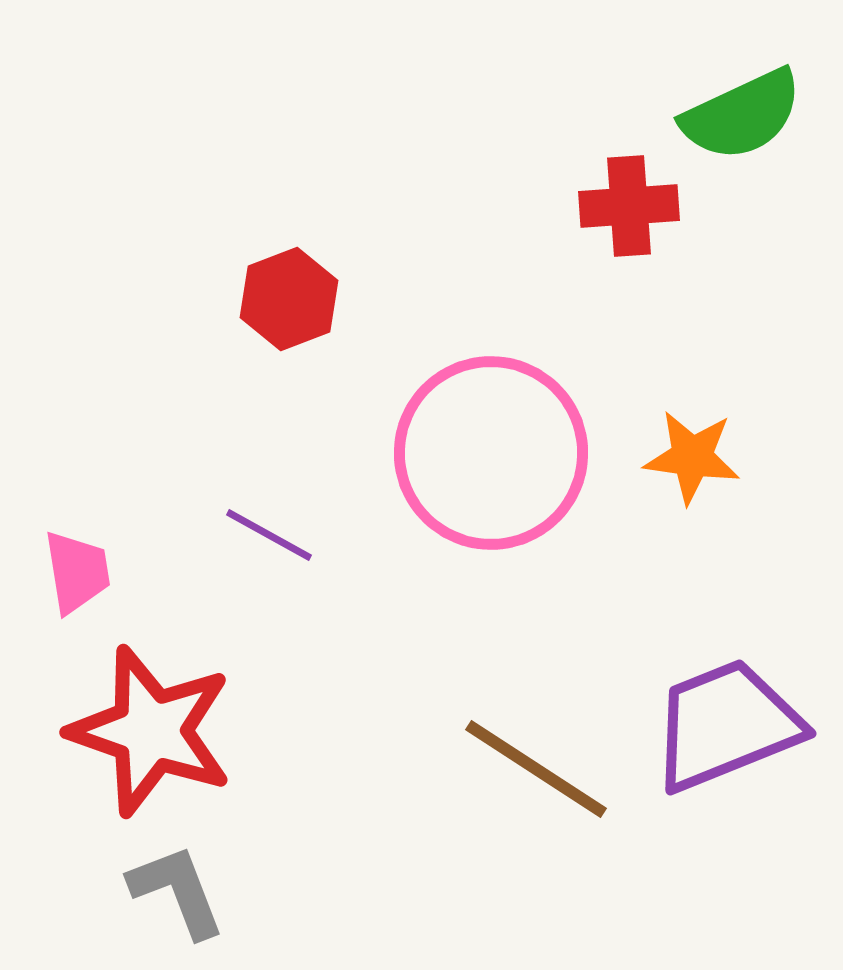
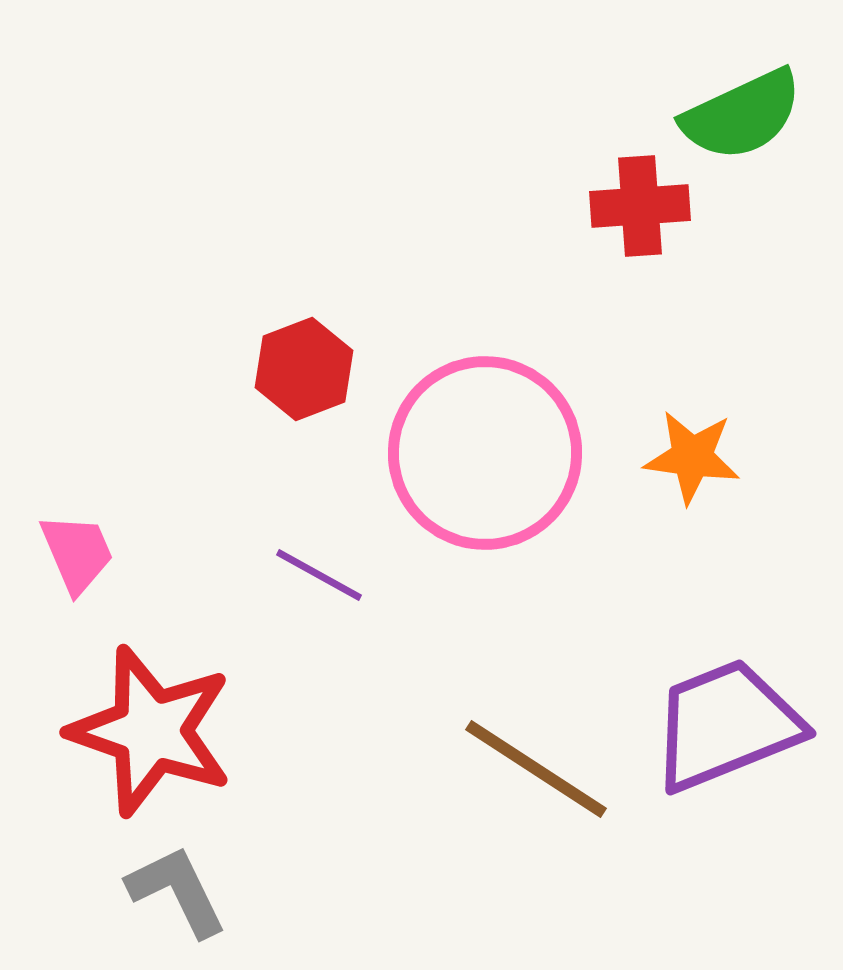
red cross: moved 11 px right
red hexagon: moved 15 px right, 70 px down
pink circle: moved 6 px left
purple line: moved 50 px right, 40 px down
pink trapezoid: moved 19 px up; rotated 14 degrees counterclockwise
gray L-shape: rotated 5 degrees counterclockwise
